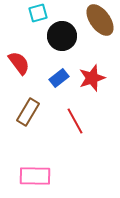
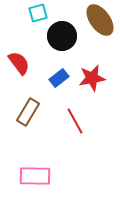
red star: rotated 8 degrees clockwise
